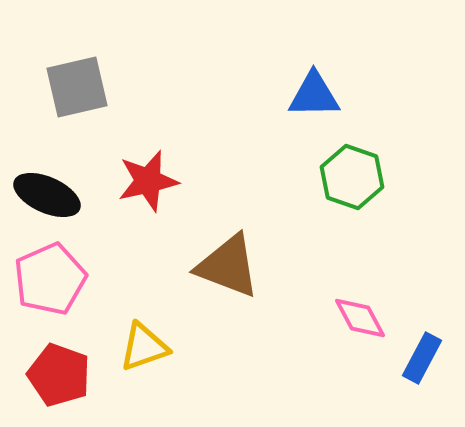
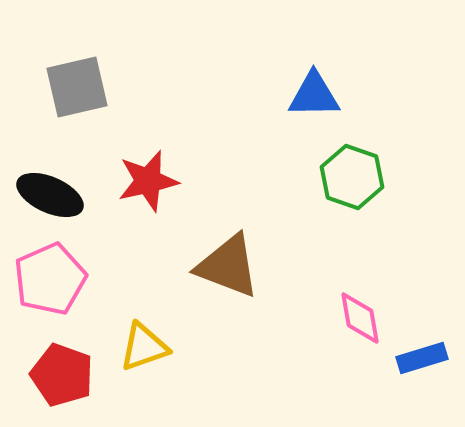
black ellipse: moved 3 px right
pink diamond: rotated 18 degrees clockwise
blue rectangle: rotated 45 degrees clockwise
red pentagon: moved 3 px right
